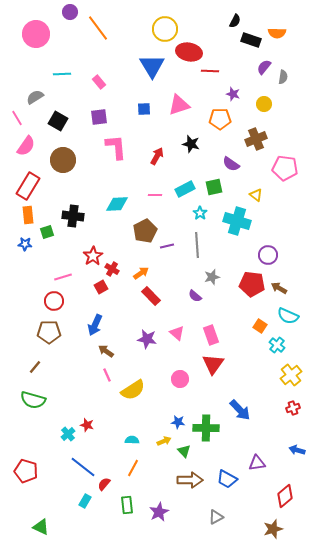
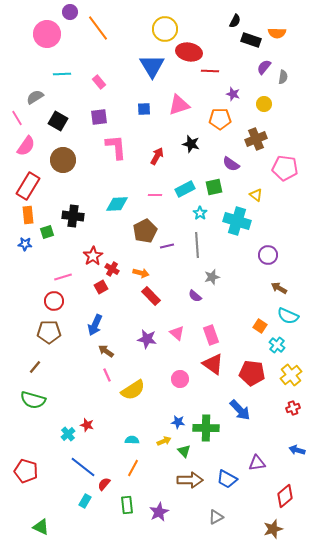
pink circle at (36, 34): moved 11 px right
orange arrow at (141, 273): rotated 49 degrees clockwise
red pentagon at (252, 284): moved 89 px down
red triangle at (213, 364): rotated 30 degrees counterclockwise
